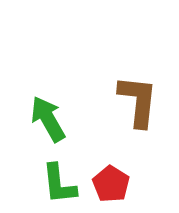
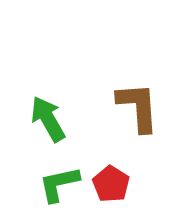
brown L-shape: moved 6 px down; rotated 10 degrees counterclockwise
green L-shape: rotated 84 degrees clockwise
